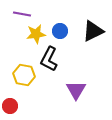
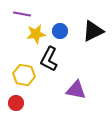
purple triangle: rotated 50 degrees counterclockwise
red circle: moved 6 px right, 3 px up
